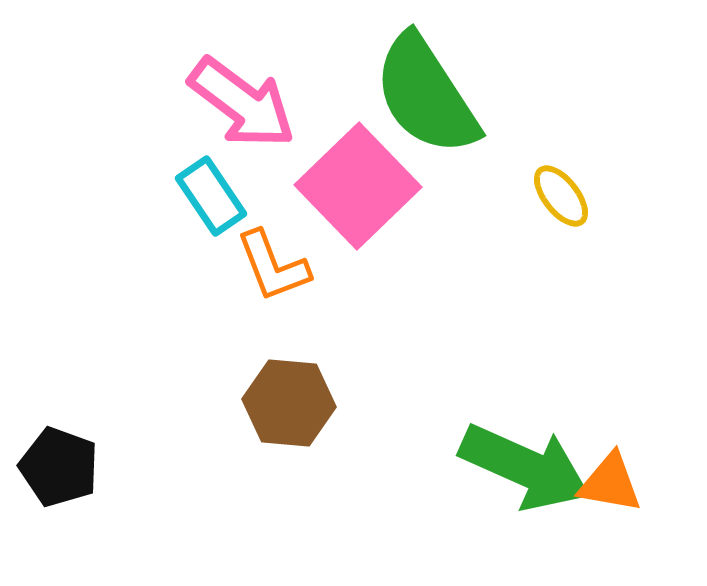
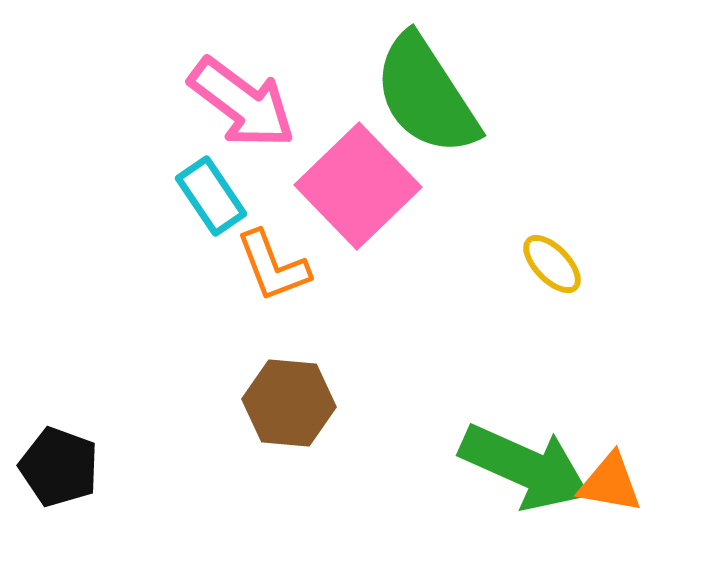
yellow ellipse: moved 9 px left, 68 px down; rotated 6 degrees counterclockwise
